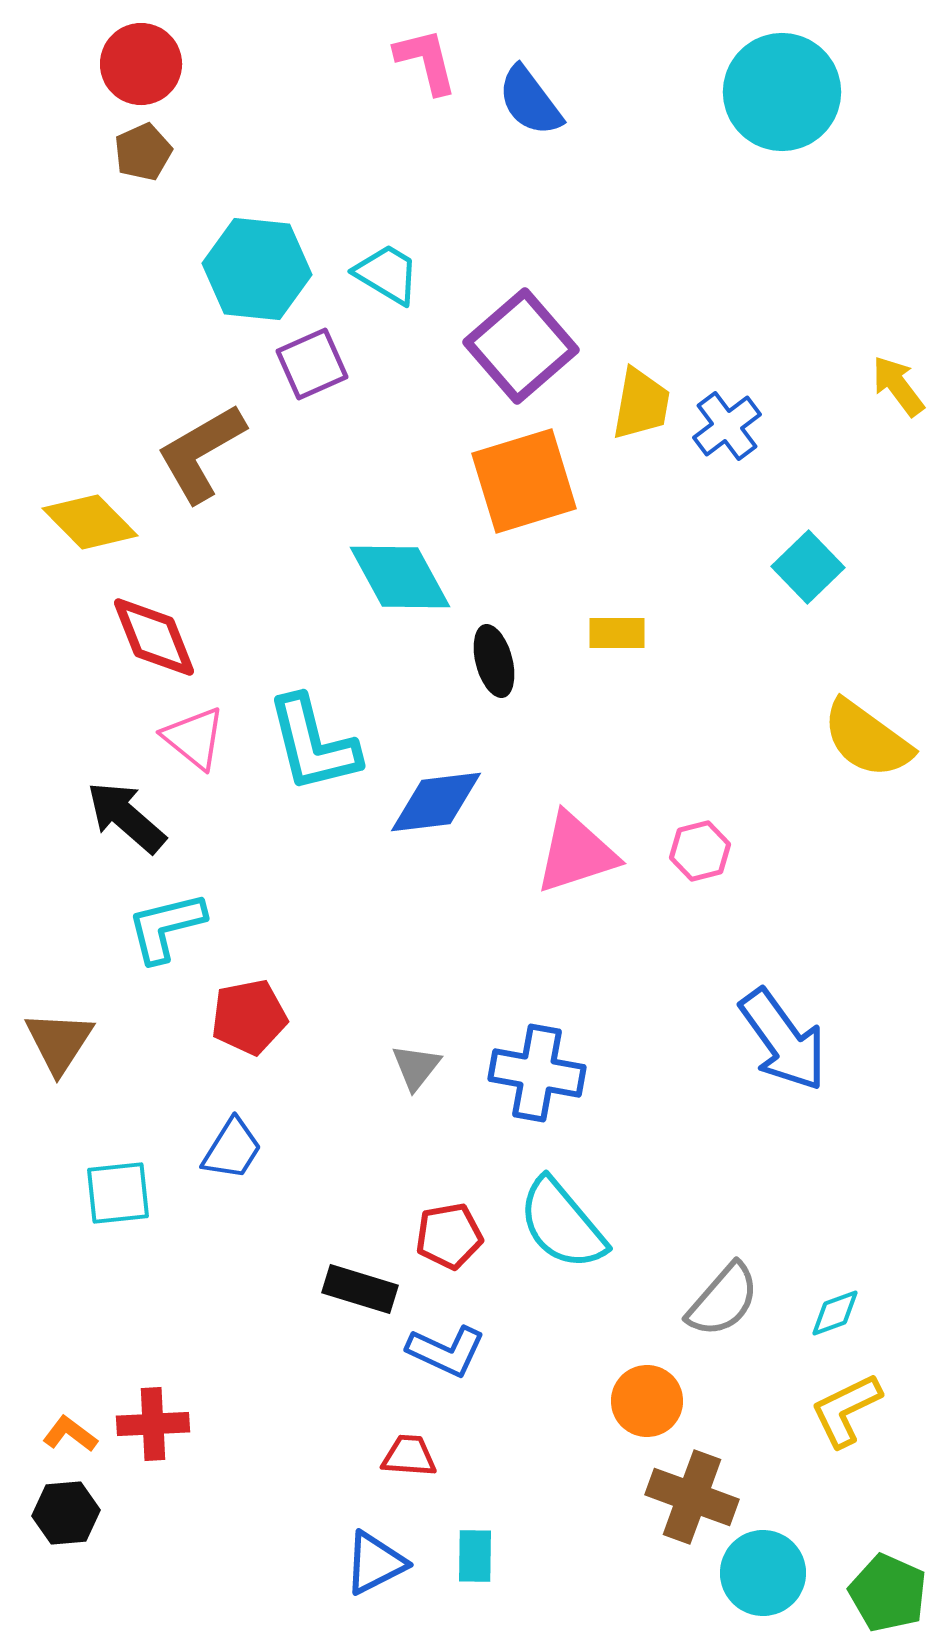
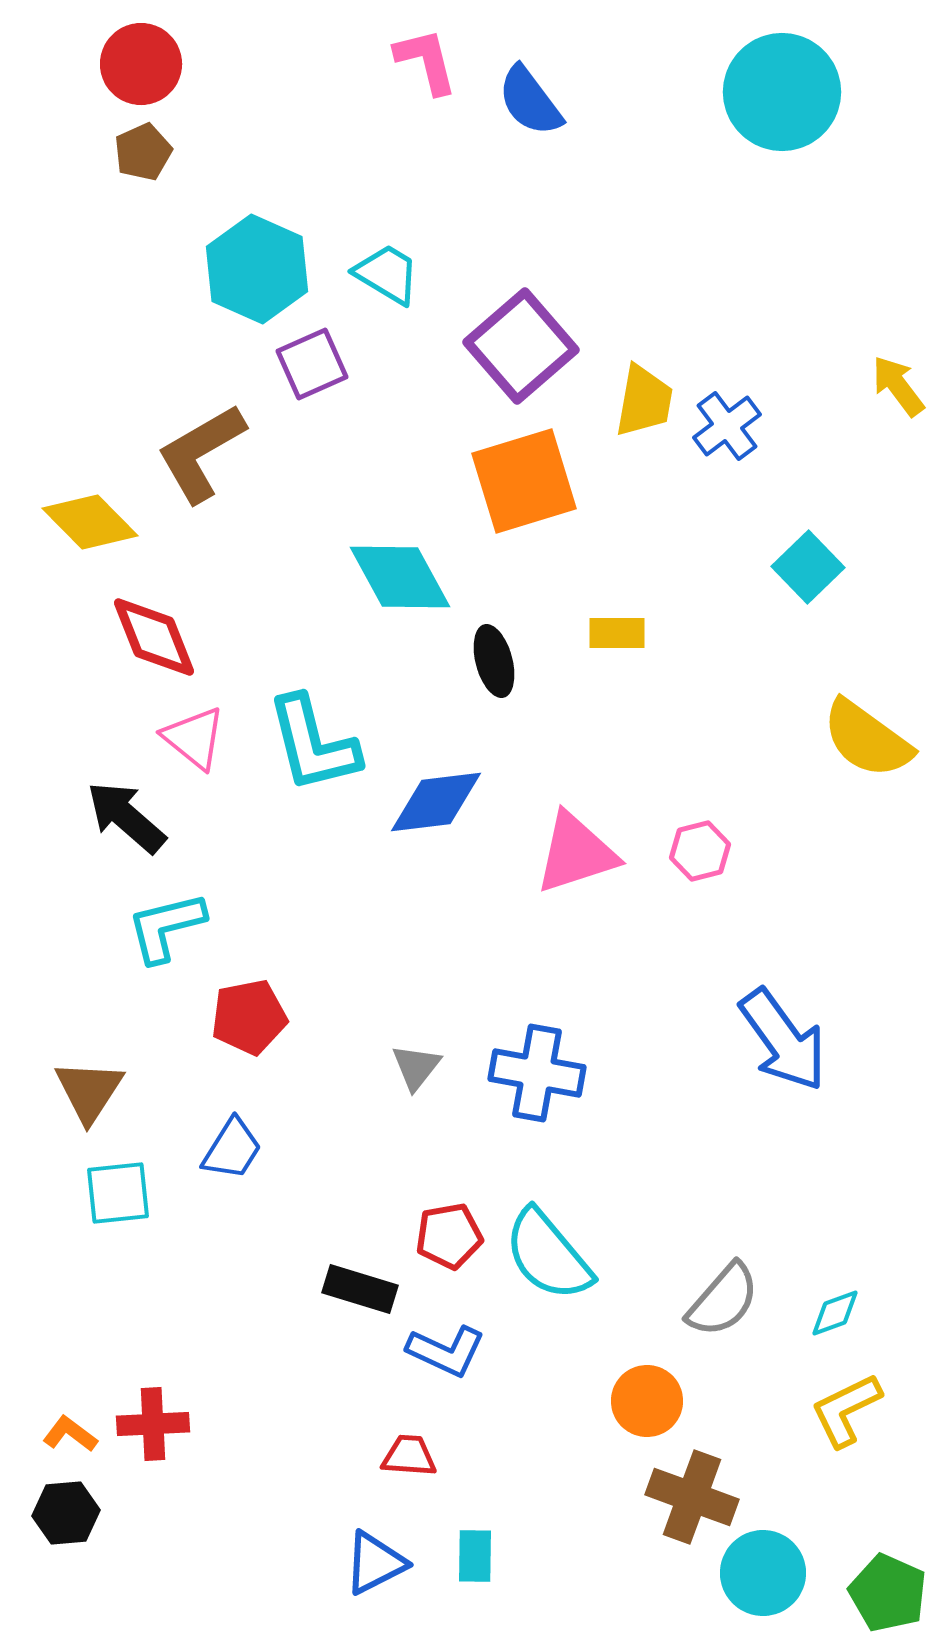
cyan hexagon at (257, 269): rotated 18 degrees clockwise
yellow trapezoid at (641, 404): moved 3 px right, 3 px up
brown triangle at (59, 1042): moved 30 px right, 49 px down
cyan semicircle at (562, 1224): moved 14 px left, 31 px down
